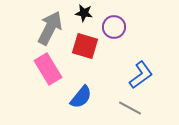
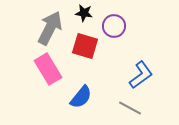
purple circle: moved 1 px up
